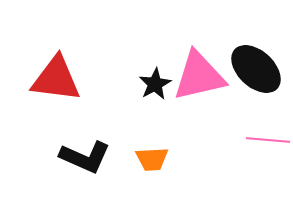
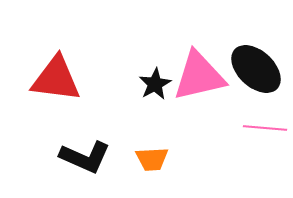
pink line: moved 3 px left, 12 px up
